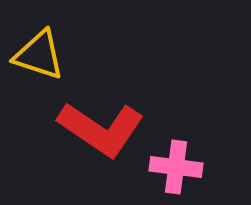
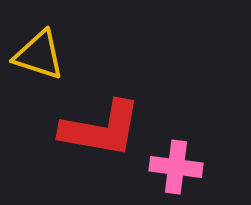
red L-shape: rotated 24 degrees counterclockwise
